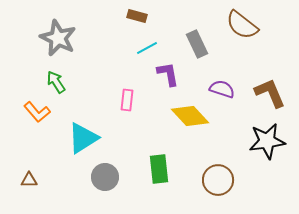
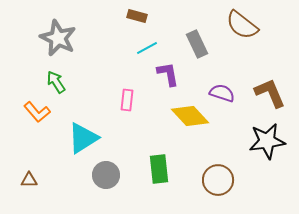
purple semicircle: moved 4 px down
gray circle: moved 1 px right, 2 px up
